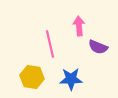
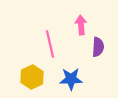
pink arrow: moved 2 px right, 1 px up
purple semicircle: rotated 108 degrees counterclockwise
yellow hexagon: rotated 25 degrees clockwise
